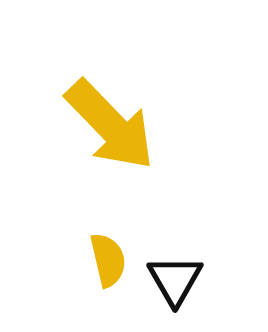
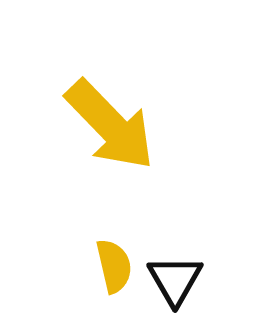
yellow semicircle: moved 6 px right, 6 px down
